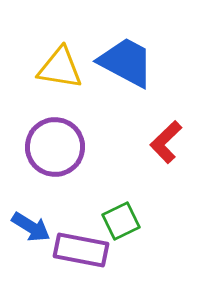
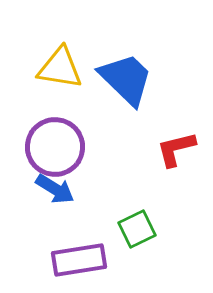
blue trapezoid: moved 17 px down; rotated 16 degrees clockwise
red L-shape: moved 10 px right, 7 px down; rotated 30 degrees clockwise
green square: moved 16 px right, 8 px down
blue arrow: moved 24 px right, 38 px up
purple rectangle: moved 2 px left, 10 px down; rotated 20 degrees counterclockwise
